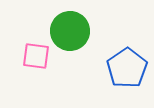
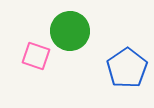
pink square: rotated 12 degrees clockwise
